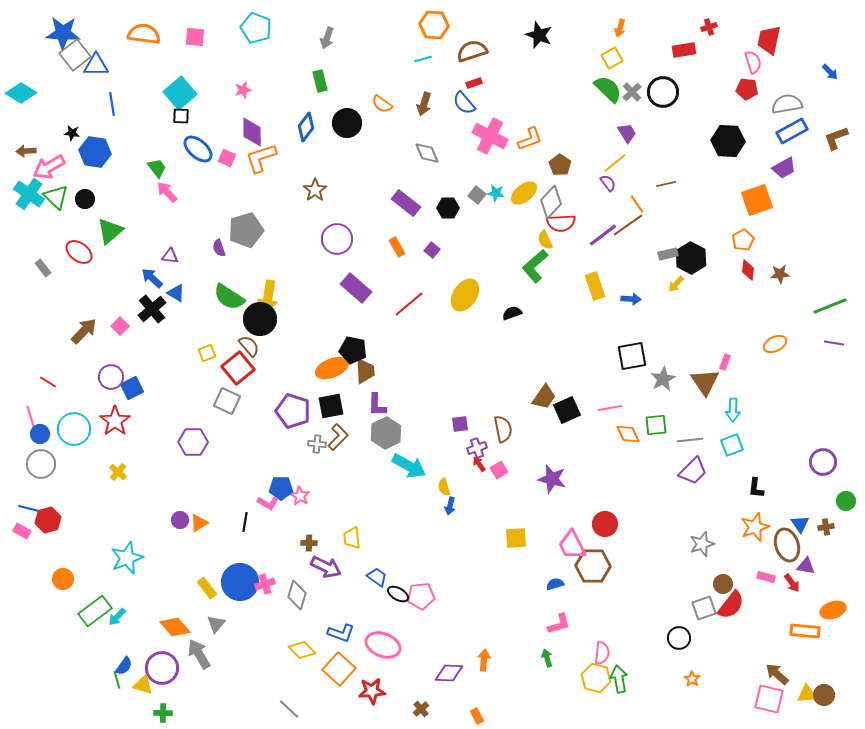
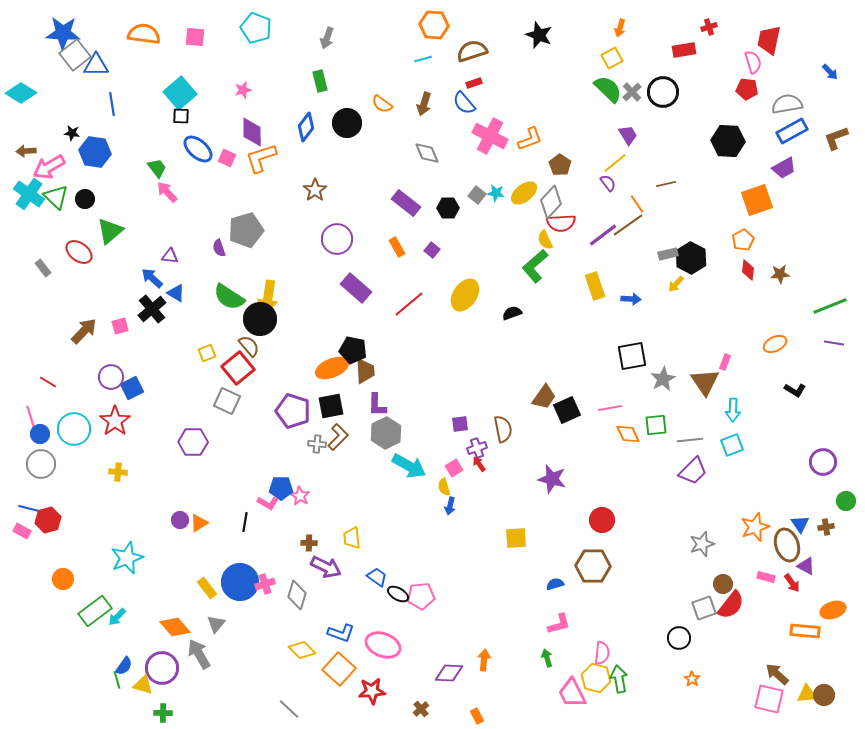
purple trapezoid at (627, 133): moved 1 px right, 2 px down
pink square at (120, 326): rotated 30 degrees clockwise
pink square at (499, 470): moved 45 px left, 2 px up
yellow cross at (118, 472): rotated 36 degrees counterclockwise
black L-shape at (756, 488): moved 39 px right, 98 px up; rotated 65 degrees counterclockwise
red circle at (605, 524): moved 3 px left, 4 px up
pink trapezoid at (572, 545): moved 148 px down
purple triangle at (806, 566): rotated 18 degrees clockwise
